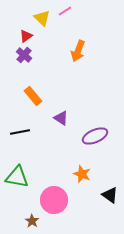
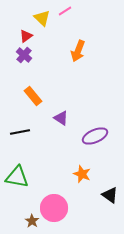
pink circle: moved 8 px down
